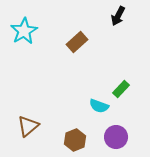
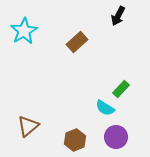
cyan semicircle: moved 6 px right, 2 px down; rotated 12 degrees clockwise
